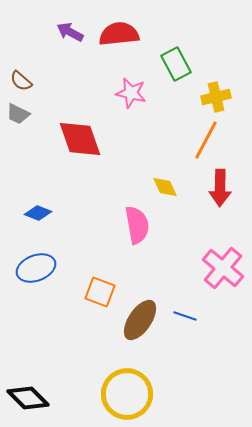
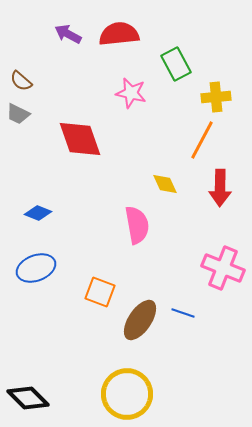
purple arrow: moved 2 px left, 2 px down
yellow cross: rotated 8 degrees clockwise
orange line: moved 4 px left
yellow diamond: moved 3 px up
pink cross: rotated 18 degrees counterclockwise
blue line: moved 2 px left, 3 px up
